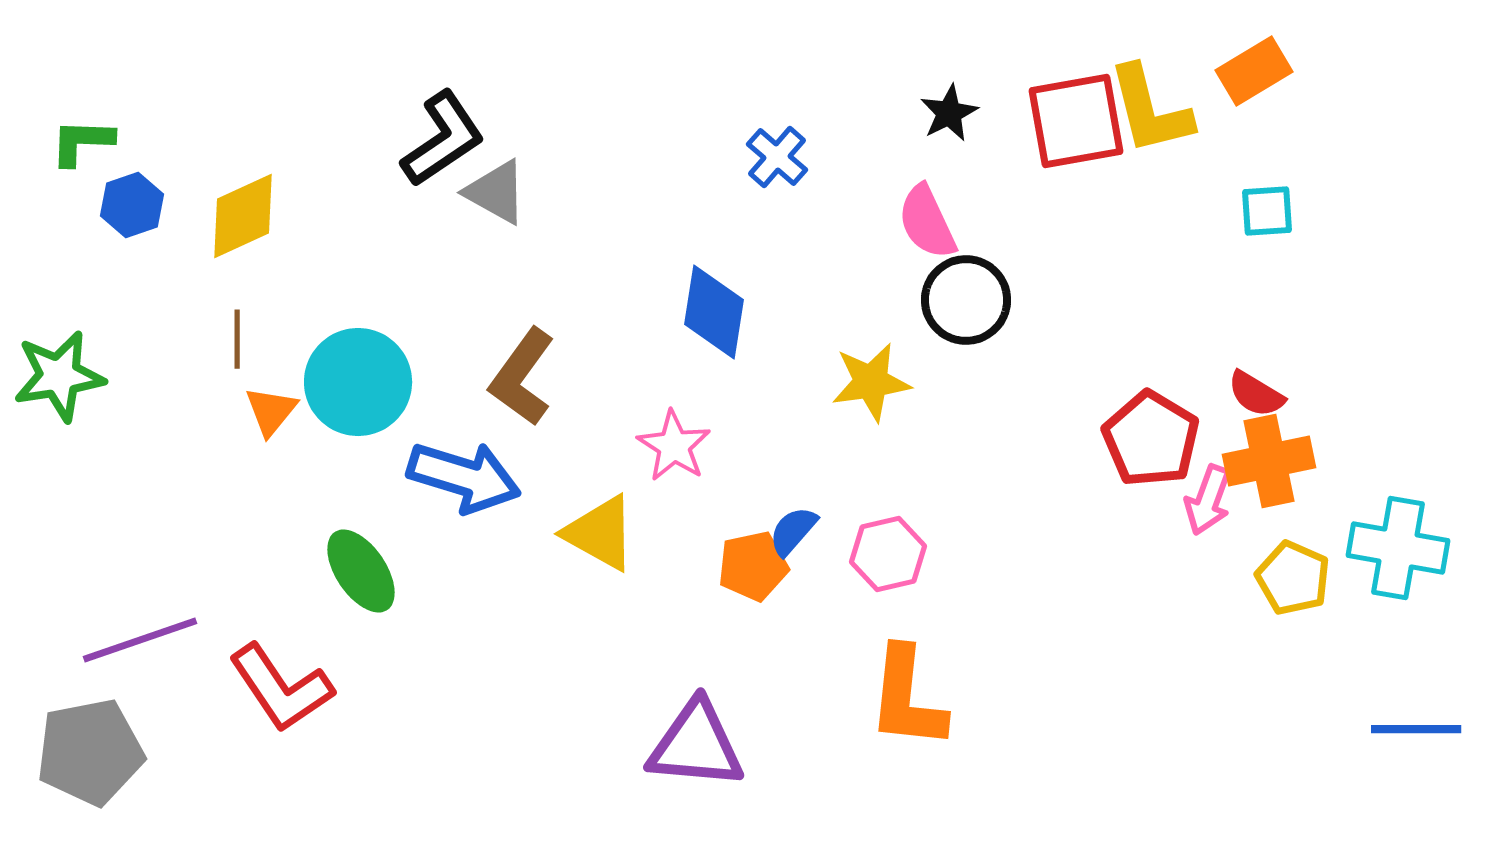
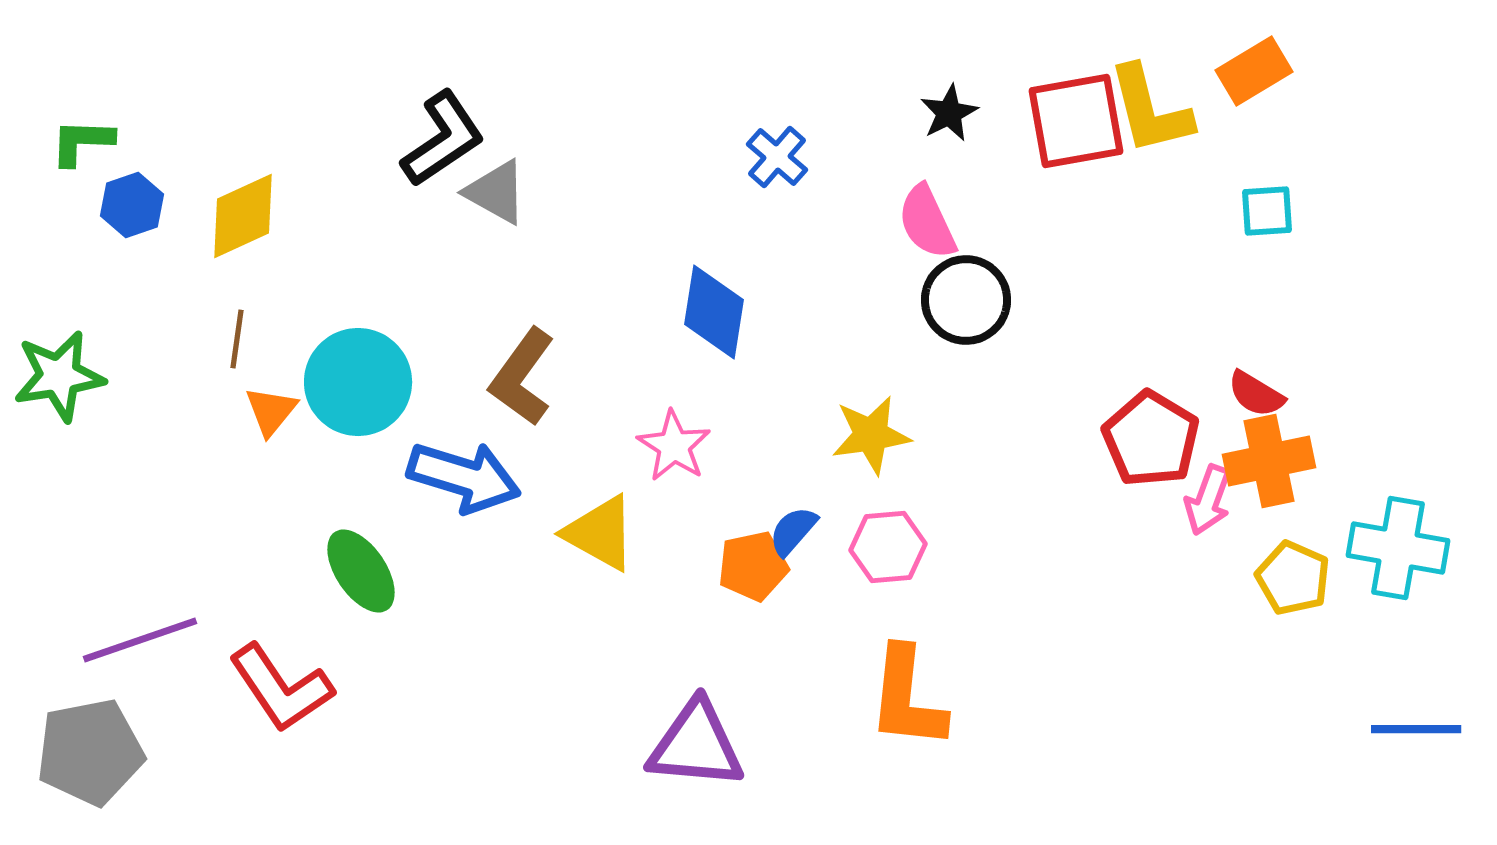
brown line: rotated 8 degrees clockwise
yellow star: moved 53 px down
pink hexagon: moved 7 px up; rotated 8 degrees clockwise
